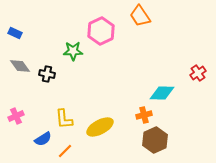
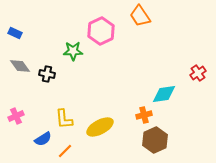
cyan diamond: moved 2 px right, 1 px down; rotated 10 degrees counterclockwise
